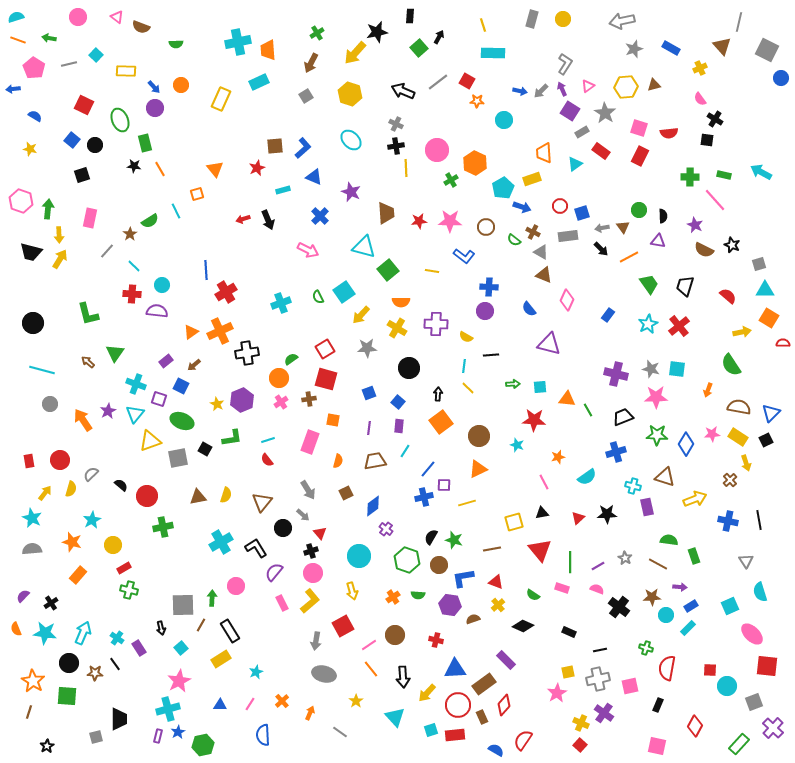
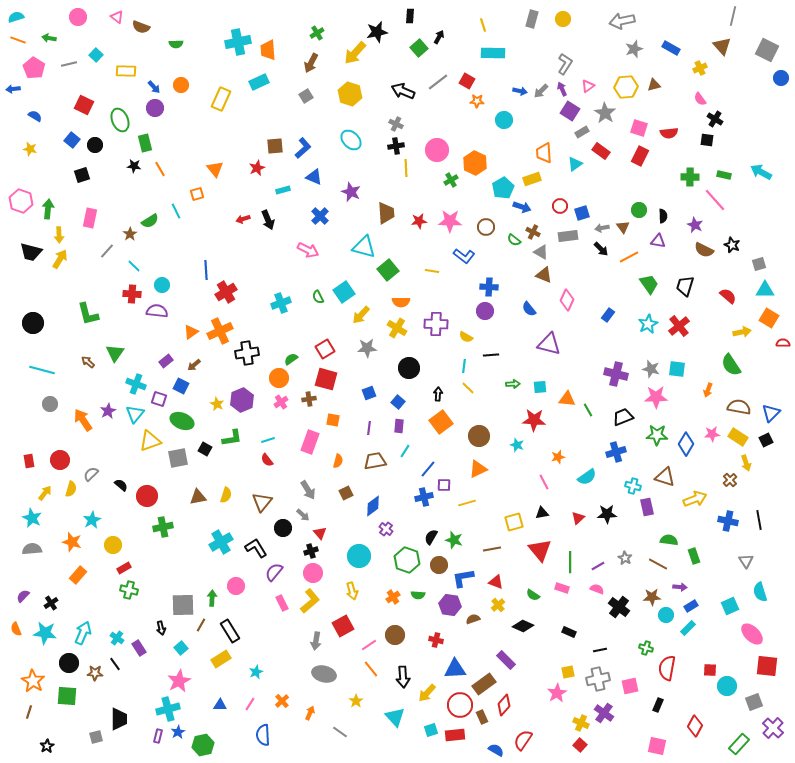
gray line at (739, 22): moved 6 px left, 6 px up
red circle at (458, 705): moved 2 px right
